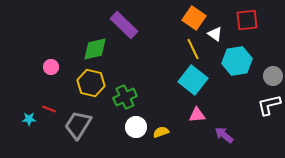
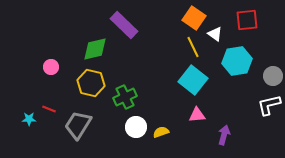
yellow line: moved 2 px up
purple arrow: rotated 66 degrees clockwise
